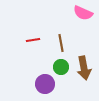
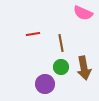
red line: moved 6 px up
